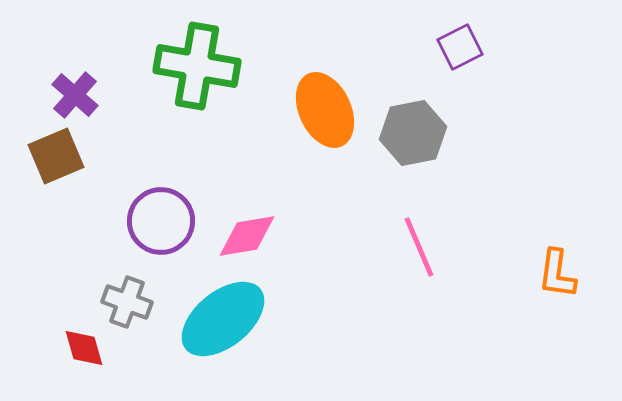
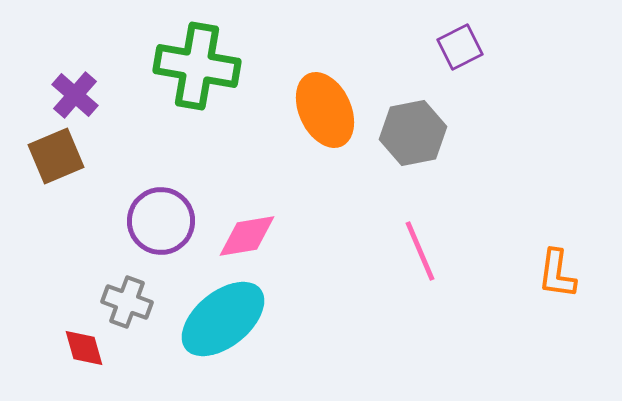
pink line: moved 1 px right, 4 px down
